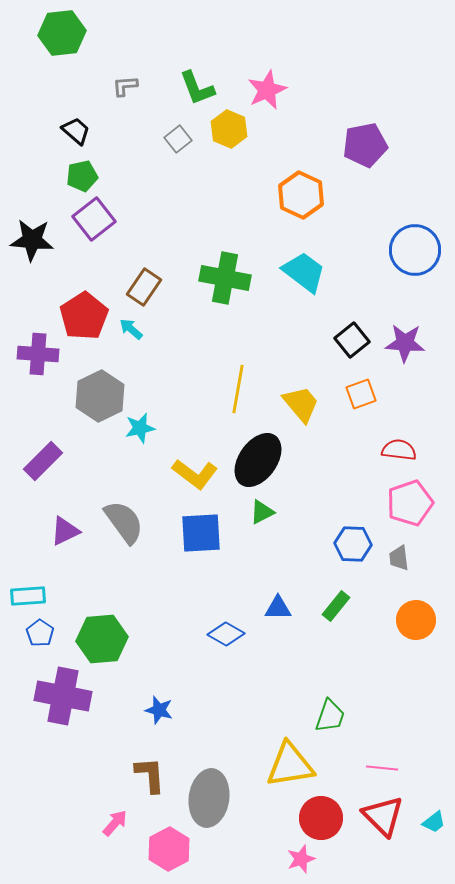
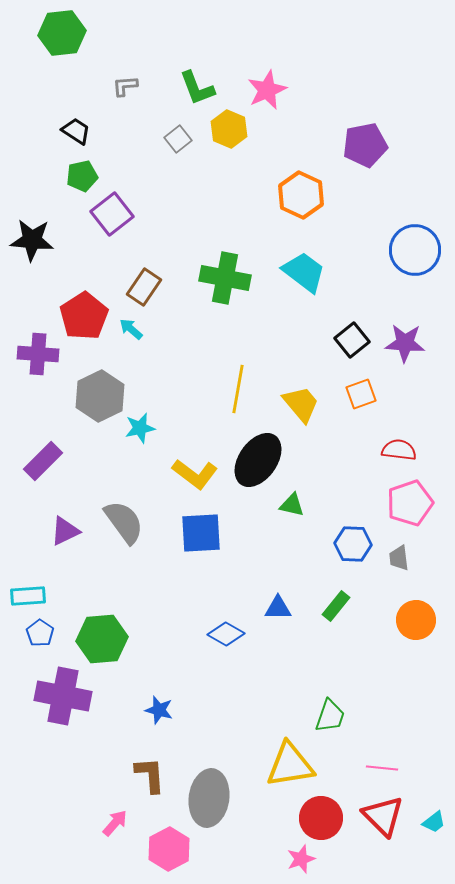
black trapezoid at (76, 131): rotated 8 degrees counterclockwise
purple square at (94, 219): moved 18 px right, 5 px up
green triangle at (262, 512): moved 30 px right, 7 px up; rotated 40 degrees clockwise
